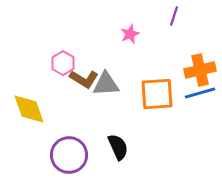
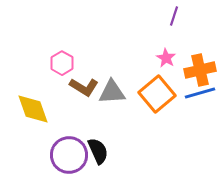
pink star: moved 36 px right, 24 px down; rotated 18 degrees counterclockwise
pink hexagon: moved 1 px left
brown L-shape: moved 8 px down
gray triangle: moved 6 px right, 8 px down
orange square: rotated 36 degrees counterclockwise
yellow diamond: moved 4 px right
black semicircle: moved 20 px left, 4 px down
